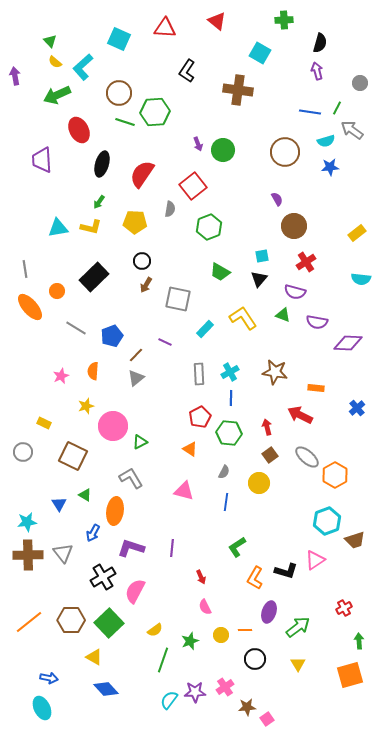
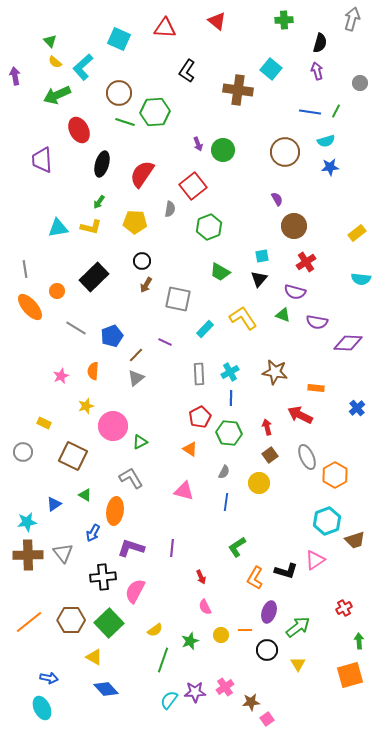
cyan square at (260, 53): moved 11 px right, 16 px down; rotated 10 degrees clockwise
green line at (337, 108): moved 1 px left, 3 px down
gray arrow at (352, 130): moved 111 px up; rotated 70 degrees clockwise
gray ellipse at (307, 457): rotated 25 degrees clockwise
blue triangle at (59, 504): moved 5 px left; rotated 28 degrees clockwise
black cross at (103, 577): rotated 25 degrees clockwise
black circle at (255, 659): moved 12 px right, 9 px up
brown star at (247, 707): moved 4 px right, 5 px up
